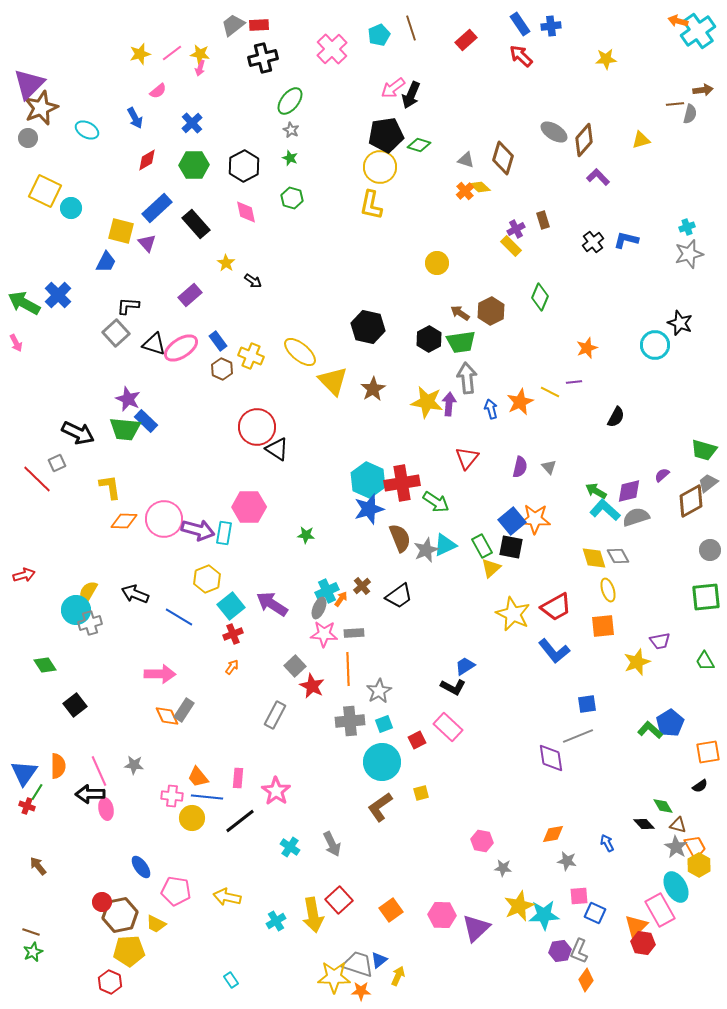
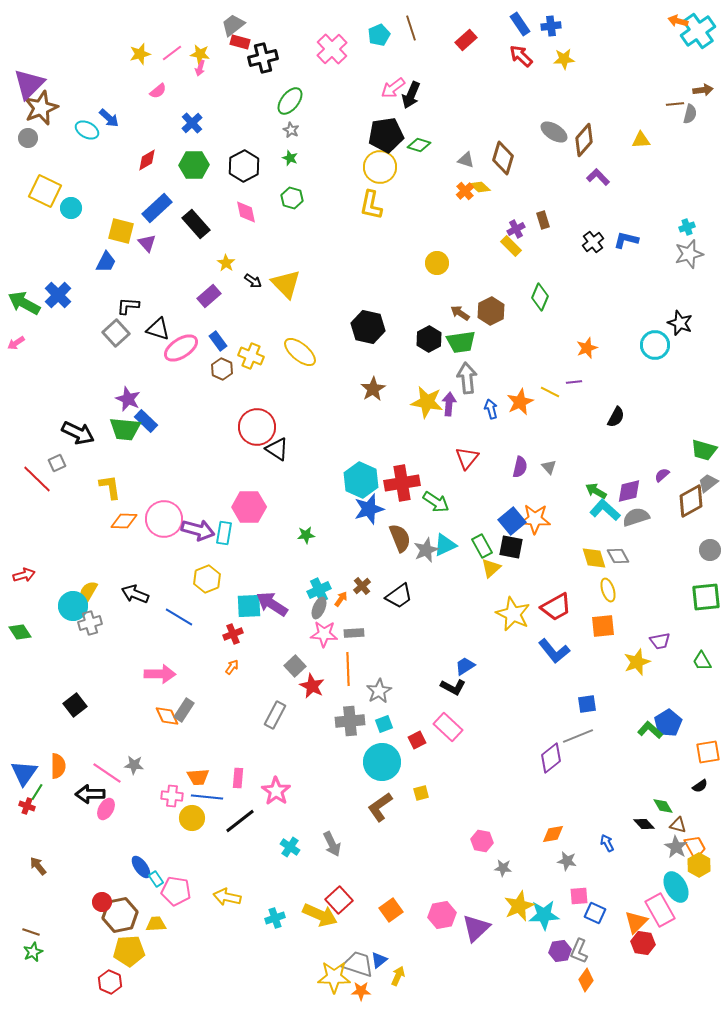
red rectangle at (259, 25): moved 19 px left, 17 px down; rotated 18 degrees clockwise
yellow star at (606, 59): moved 42 px left
blue arrow at (135, 118): moved 26 px left; rotated 20 degrees counterclockwise
yellow triangle at (641, 140): rotated 12 degrees clockwise
purple rectangle at (190, 295): moved 19 px right, 1 px down
pink arrow at (16, 343): rotated 84 degrees clockwise
black triangle at (154, 344): moved 4 px right, 15 px up
yellow triangle at (333, 381): moved 47 px left, 97 px up
cyan hexagon at (368, 480): moved 7 px left
green star at (306, 535): rotated 12 degrees counterclockwise
cyan cross at (327, 591): moved 8 px left, 1 px up
cyan square at (231, 606): moved 18 px right; rotated 36 degrees clockwise
cyan circle at (76, 610): moved 3 px left, 4 px up
green trapezoid at (705, 661): moved 3 px left
green diamond at (45, 665): moved 25 px left, 33 px up
blue pentagon at (670, 723): moved 2 px left
purple diamond at (551, 758): rotated 60 degrees clockwise
pink line at (99, 771): moved 8 px right, 2 px down; rotated 32 degrees counterclockwise
orange trapezoid at (198, 777): rotated 55 degrees counterclockwise
pink ellipse at (106, 809): rotated 40 degrees clockwise
yellow arrow at (313, 915): moved 7 px right; rotated 56 degrees counterclockwise
pink hexagon at (442, 915): rotated 12 degrees counterclockwise
cyan cross at (276, 921): moved 1 px left, 3 px up; rotated 12 degrees clockwise
yellow trapezoid at (156, 924): rotated 150 degrees clockwise
orange triangle at (636, 926): moved 4 px up
cyan rectangle at (231, 980): moved 75 px left, 101 px up
